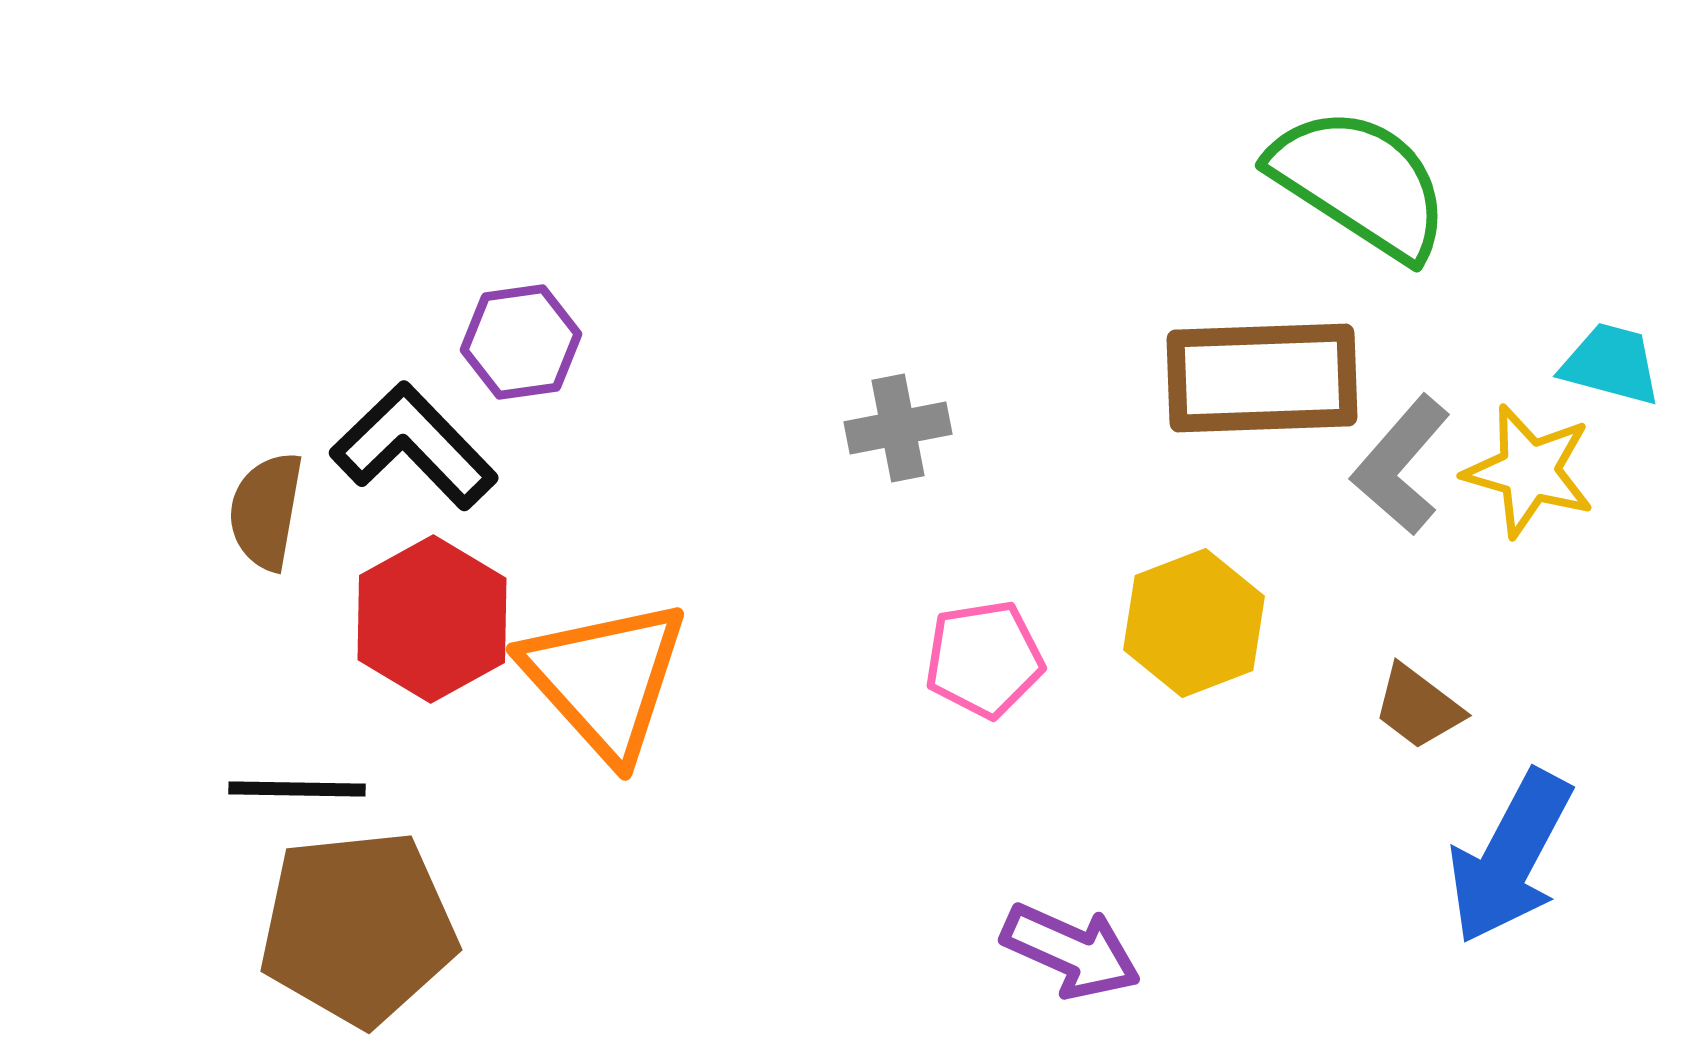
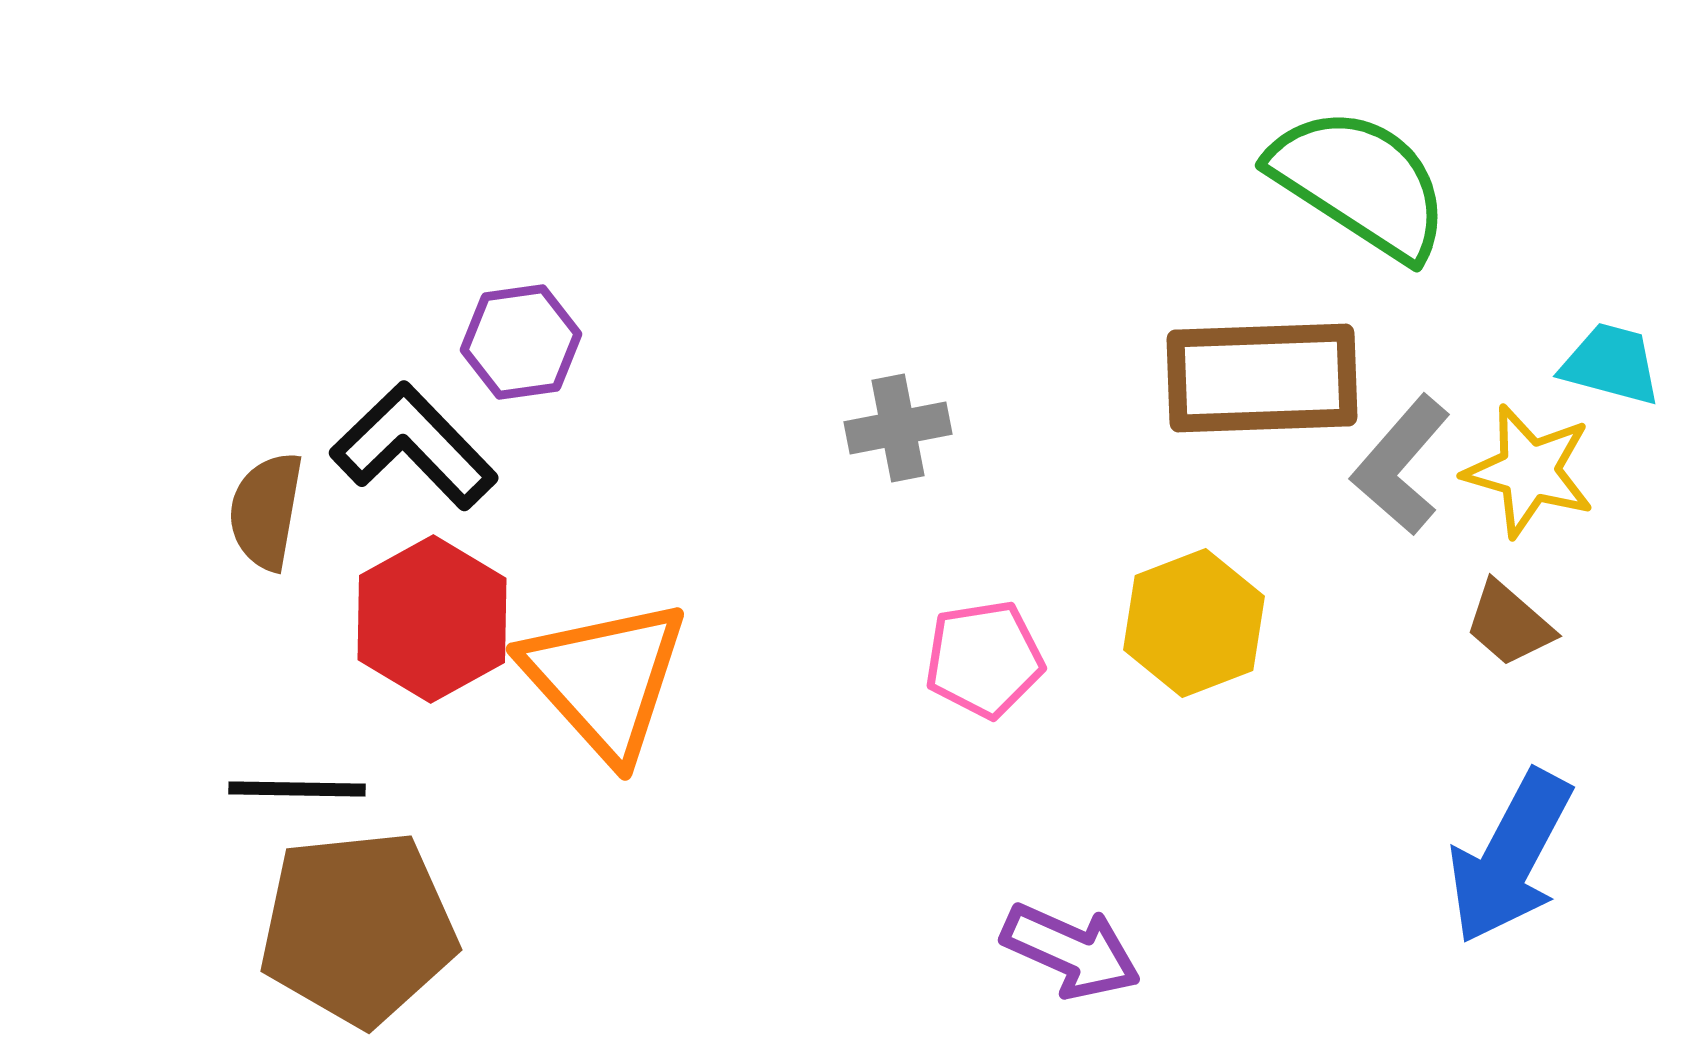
brown trapezoid: moved 91 px right, 83 px up; rotated 4 degrees clockwise
